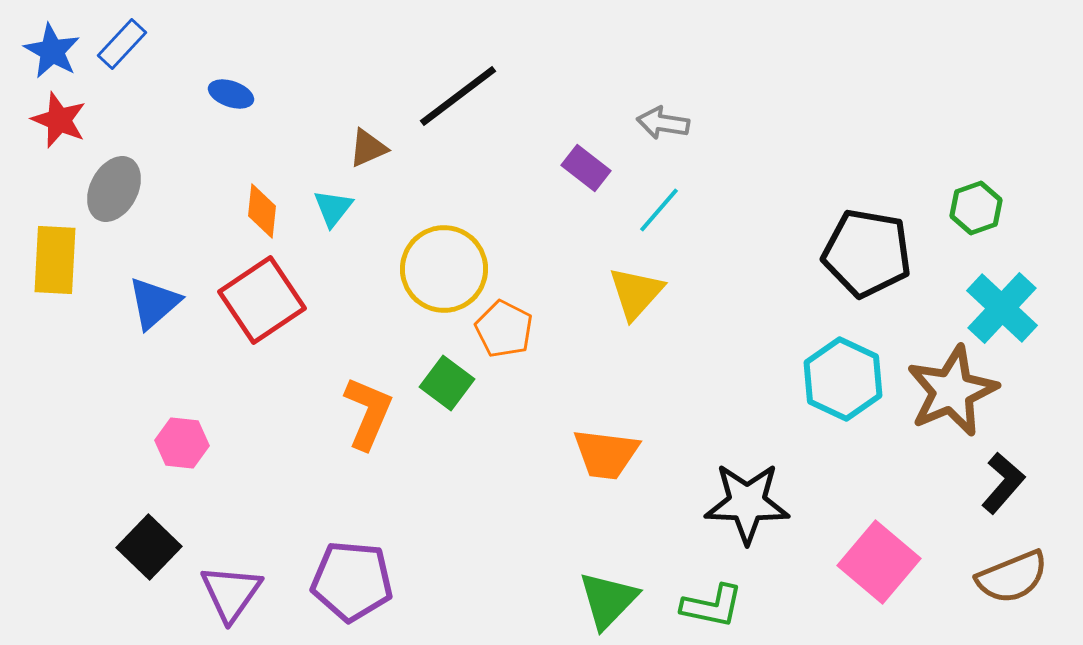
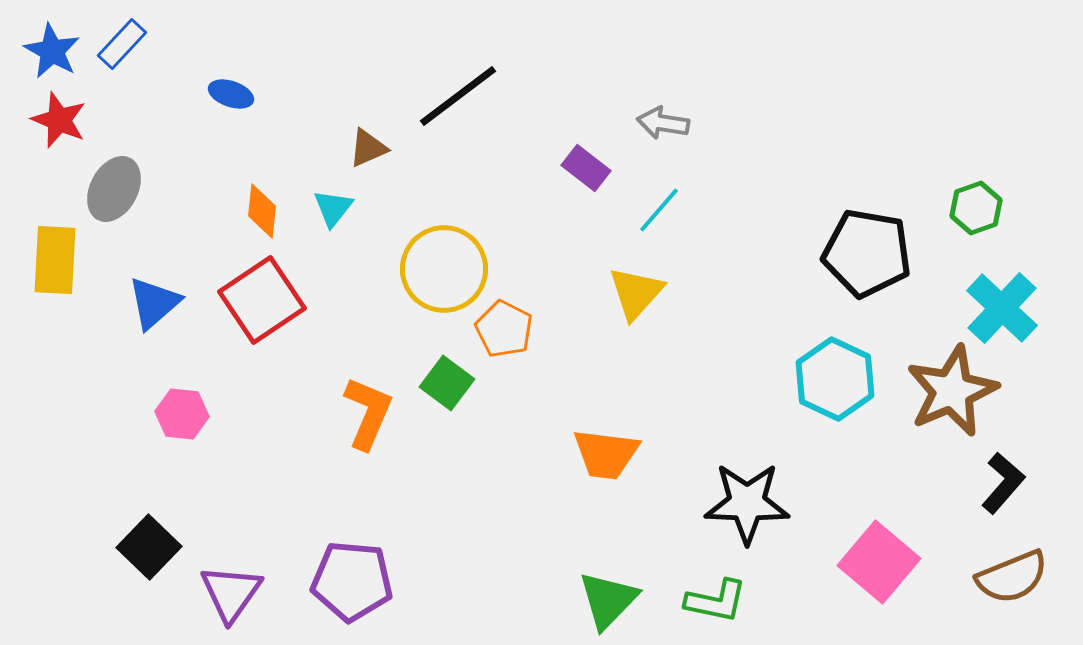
cyan hexagon: moved 8 px left
pink hexagon: moved 29 px up
green L-shape: moved 4 px right, 5 px up
